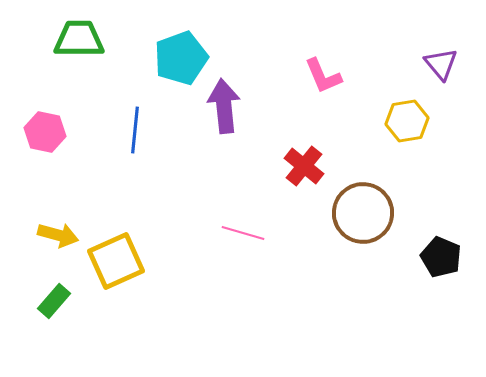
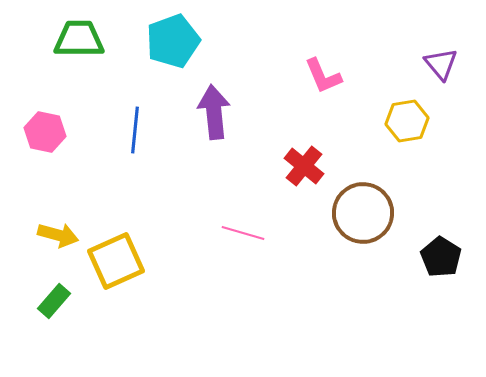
cyan pentagon: moved 8 px left, 17 px up
purple arrow: moved 10 px left, 6 px down
black pentagon: rotated 9 degrees clockwise
